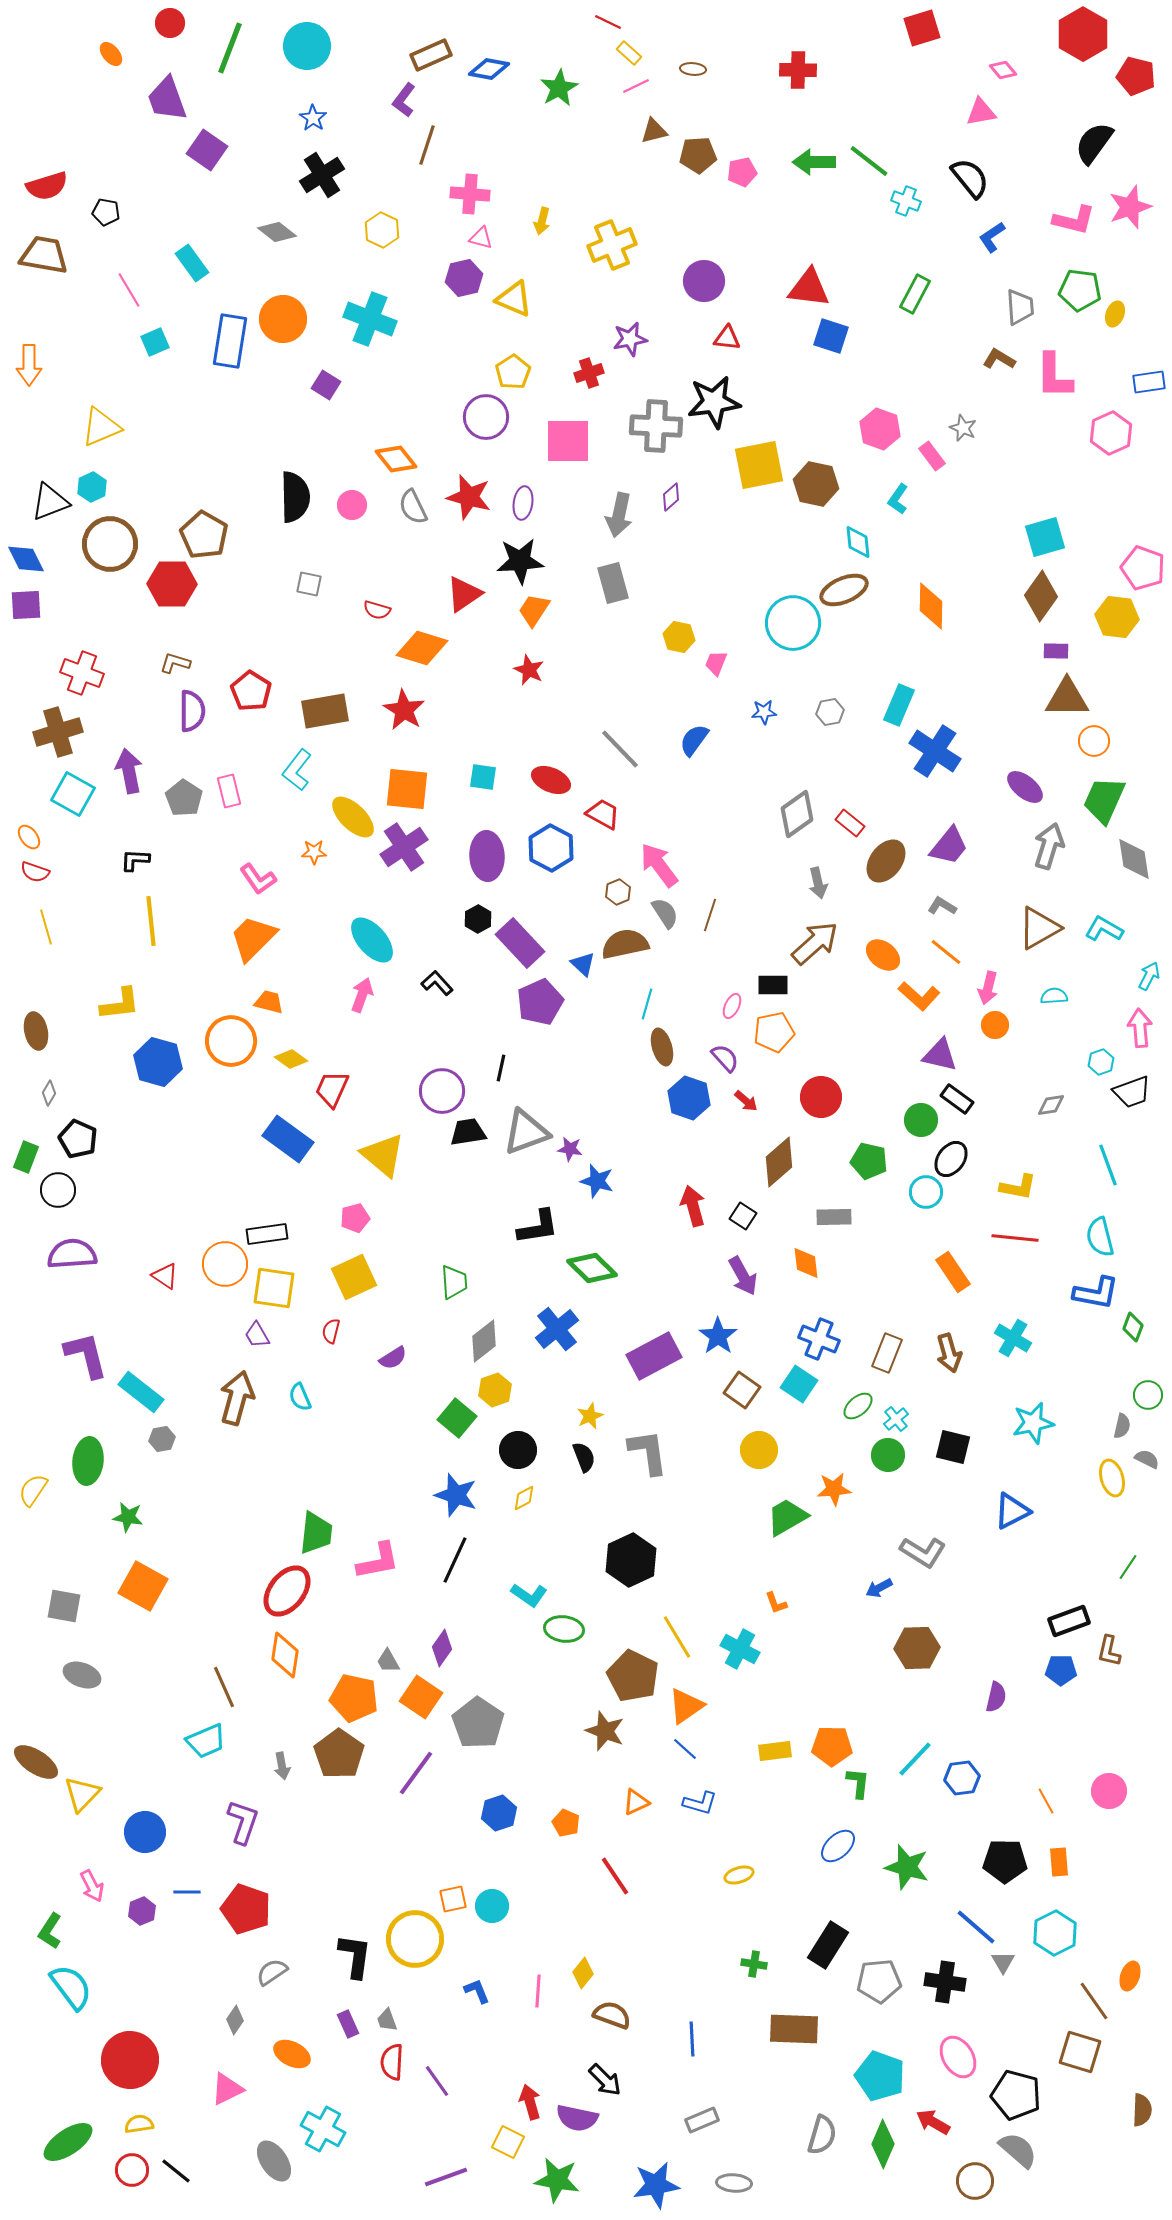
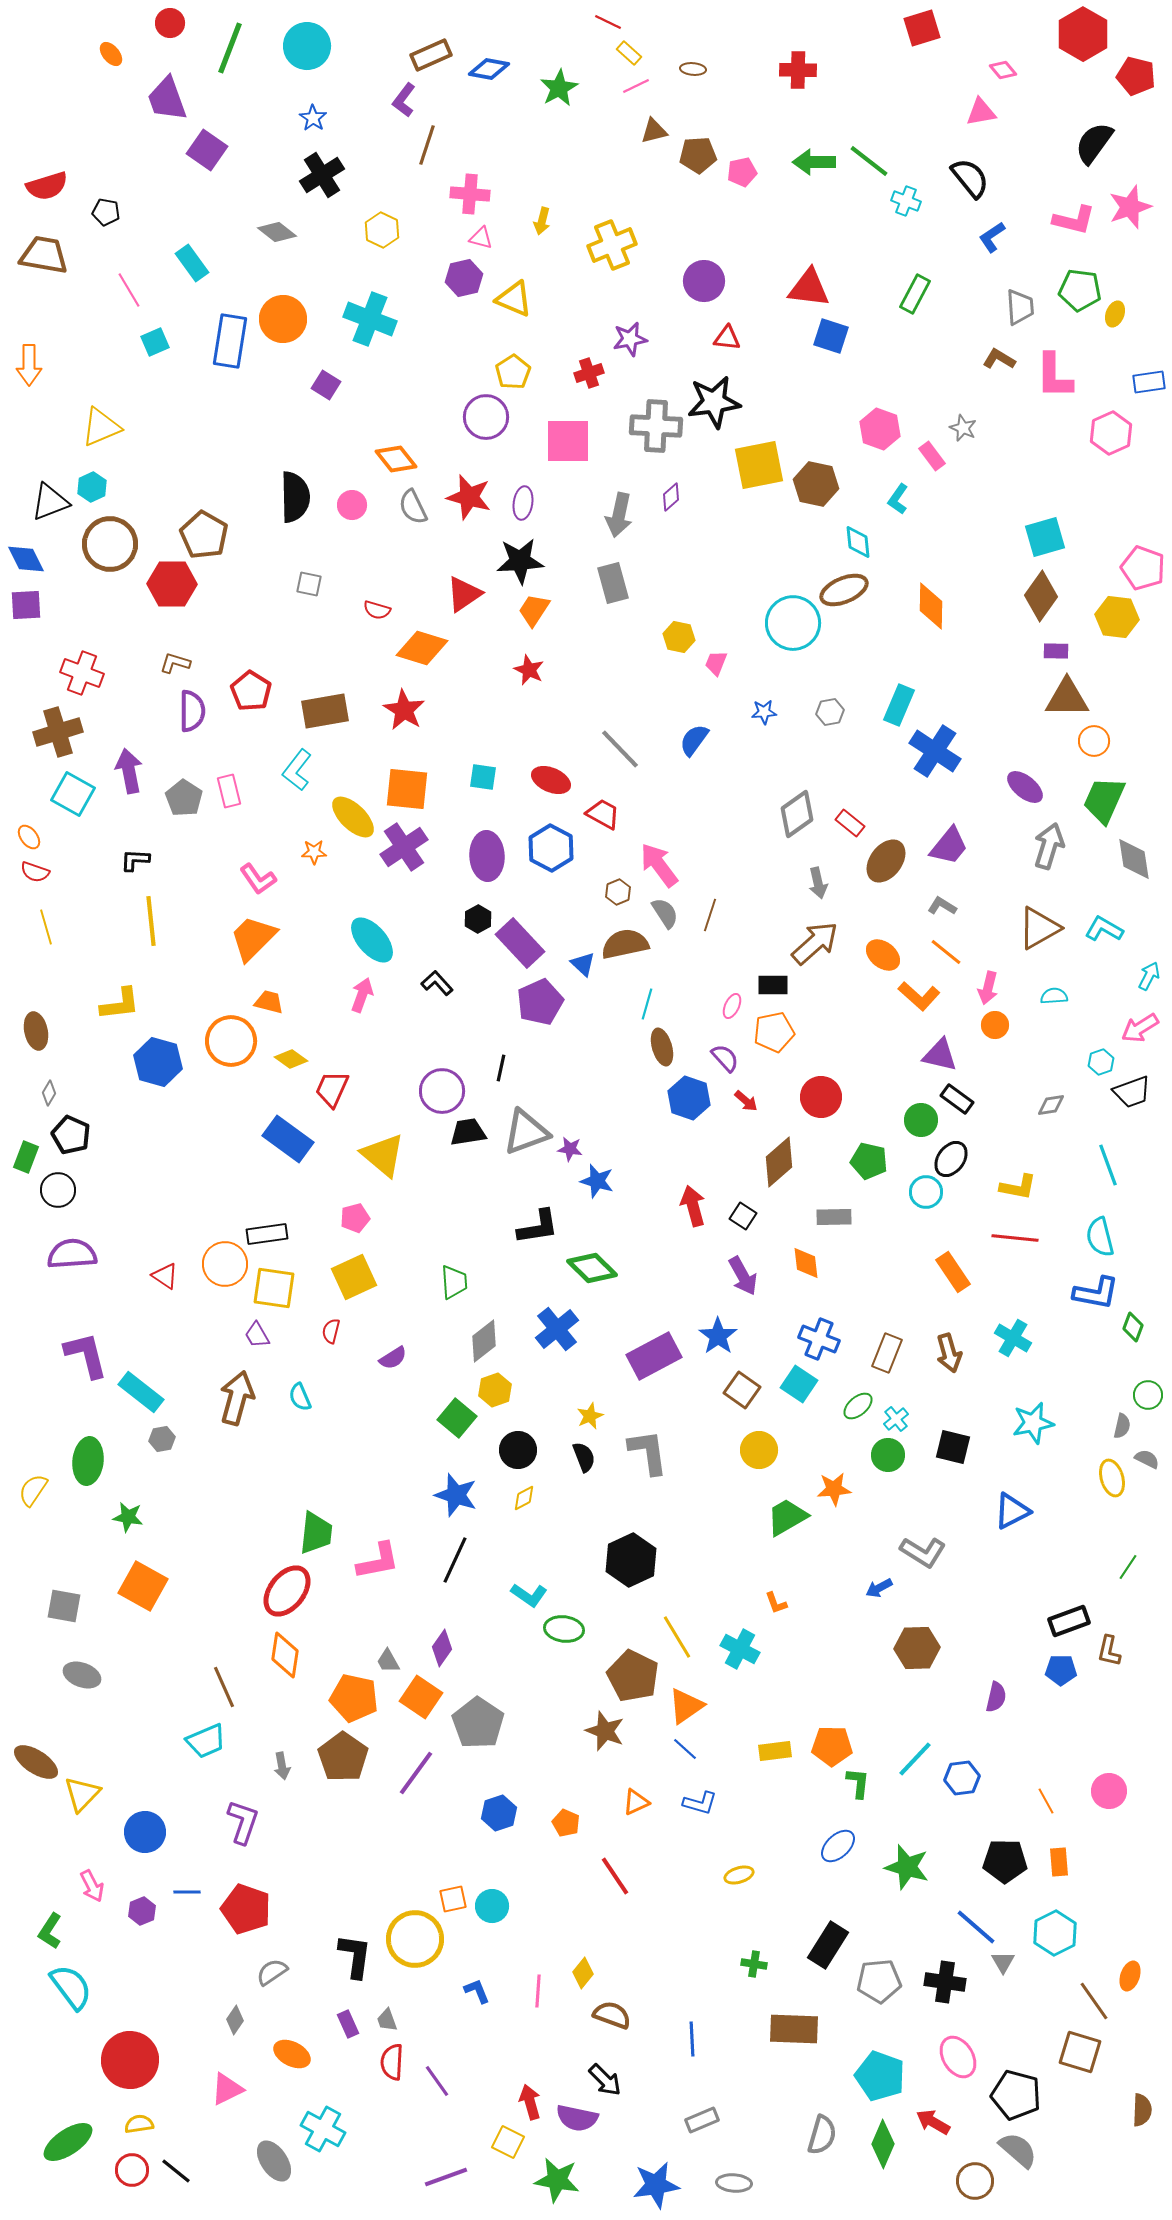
pink arrow at (1140, 1028): rotated 117 degrees counterclockwise
black pentagon at (78, 1139): moved 7 px left, 4 px up
brown pentagon at (339, 1754): moved 4 px right, 3 px down
